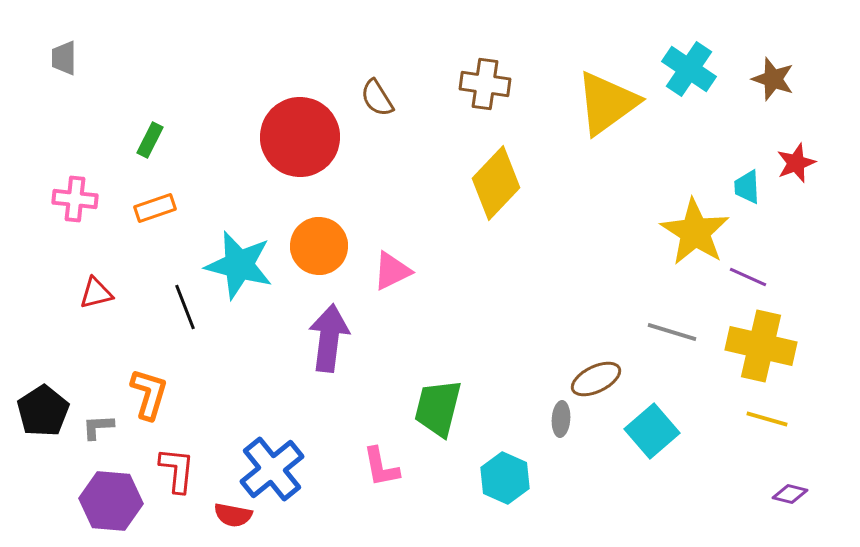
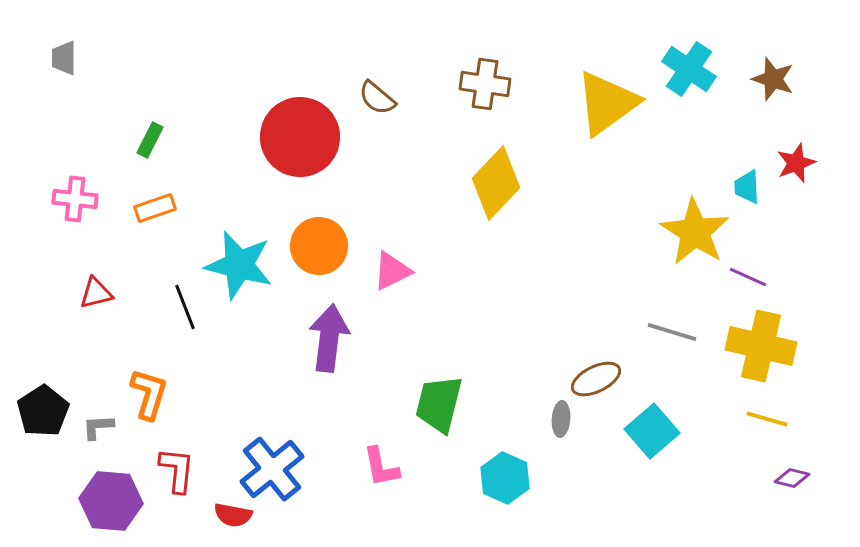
brown semicircle: rotated 18 degrees counterclockwise
green trapezoid: moved 1 px right, 4 px up
purple diamond: moved 2 px right, 16 px up
